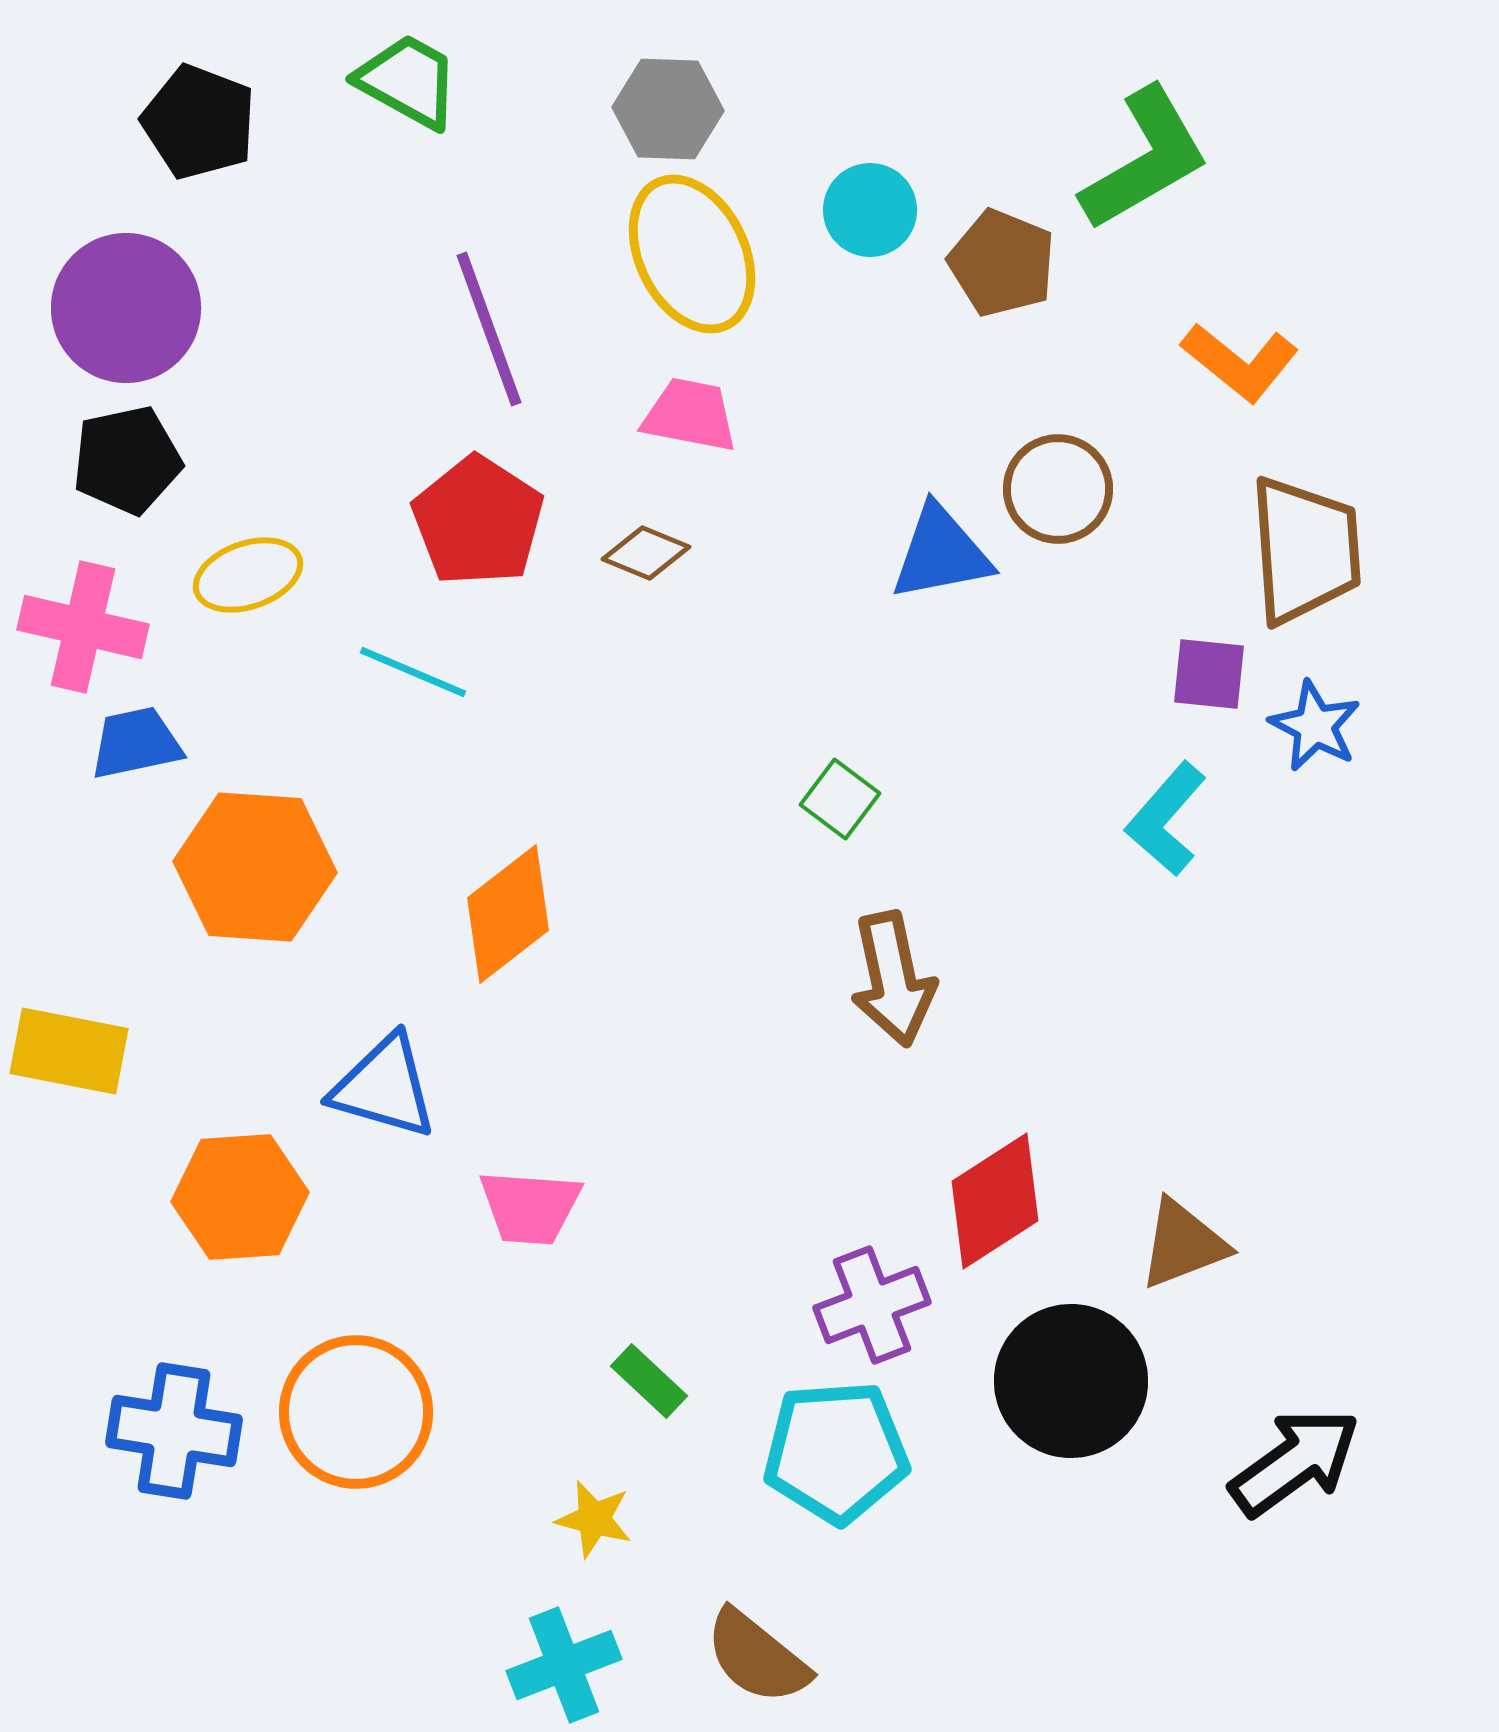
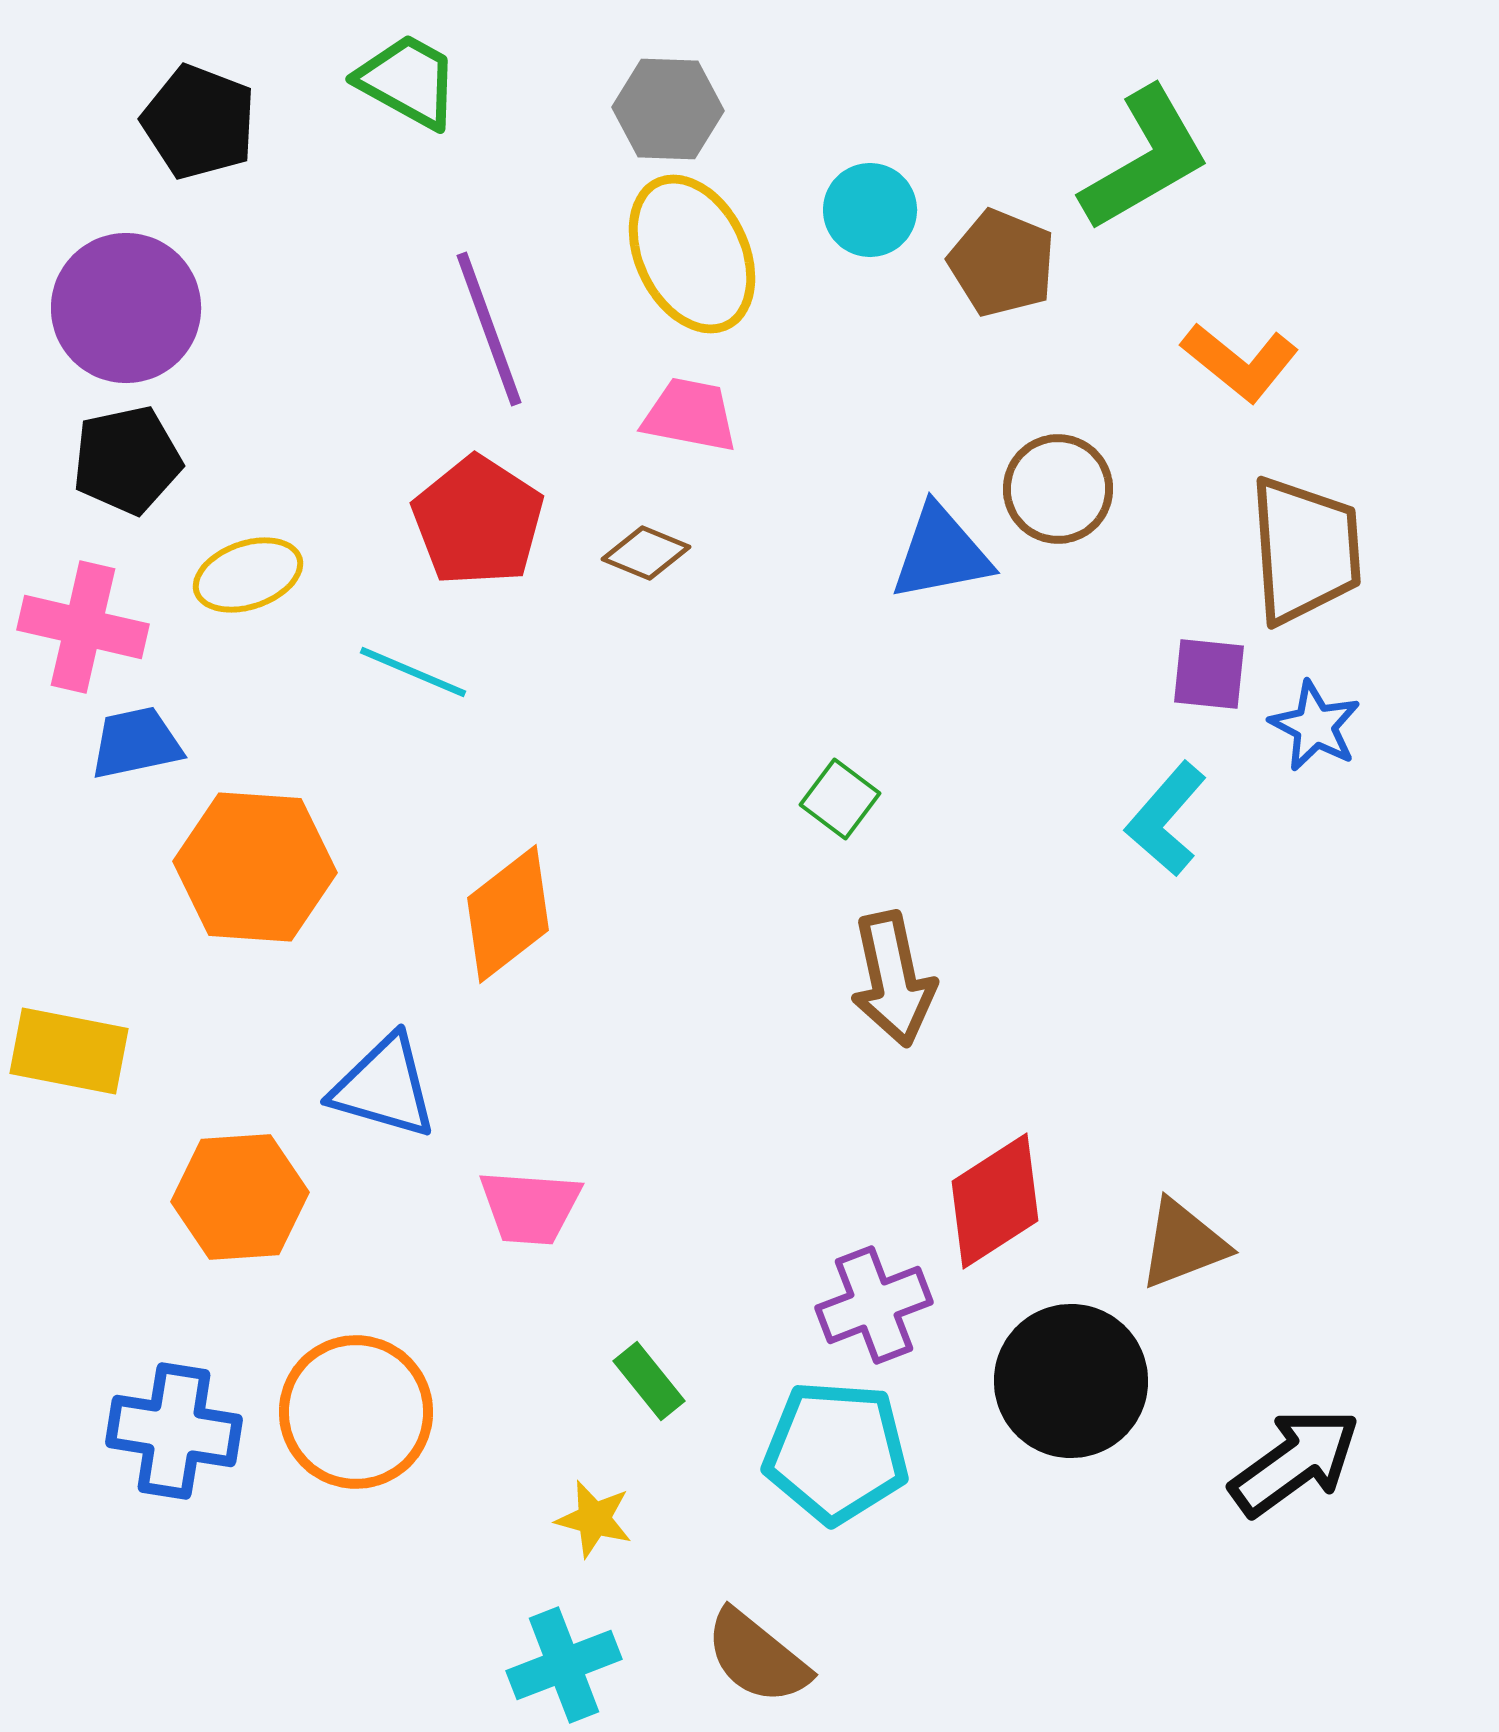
purple cross at (872, 1305): moved 2 px right
green rectangle at (649, 1381): rotated 8 degrees clockwise
cyan pentagon at (836, 1452): rotated 8 degrees clockwise
